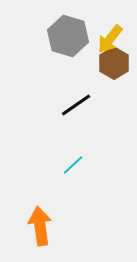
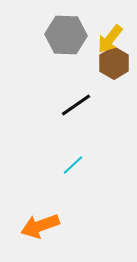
gray hexagon: moved 2 px left, 1 px up; rotated 15 degrees counterclockwise
orange arrow: rotated 102 degrees counterclockwise
